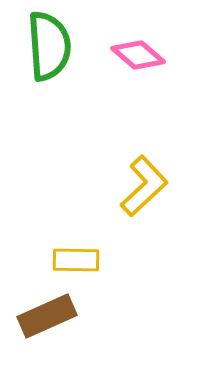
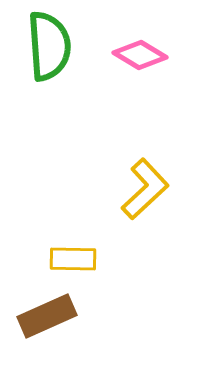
pink diamond: moved 2 px right; rotated 10 degrees counterclockwise
yellow L-shape: moved 1 px right, 3 px down
yellow rectangle: moved 3 px left, 1 px up
